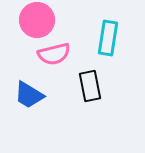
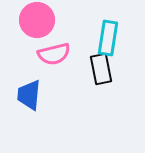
black rectangle: moved 11 px right, 17 px up
blue trapezoid: rotated 64 degrees clockwise
